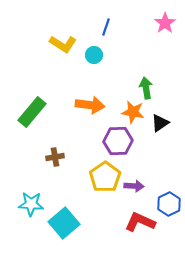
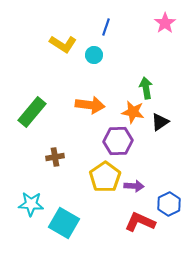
black triangle: moved 1 px up
cyan square: rotated 20 degrees counterclockwise
